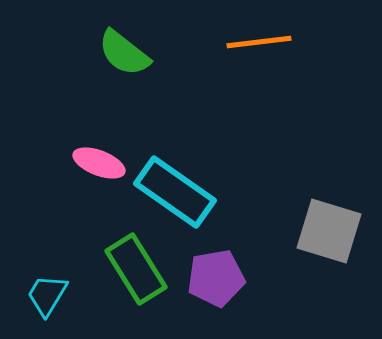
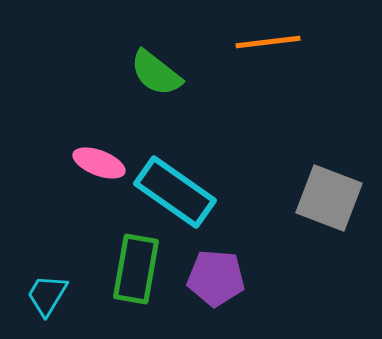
orange line: moved 9 px right
green semicircle: moved 32 px right, 20 px down
gray square: moved 33 px up; rotated 4 degrees clockwise
green rectangle: rotated 42 degrees clockwise
purple pentagon: rotated 14 degrees clockwise
